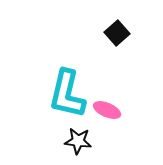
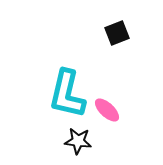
black square: rotated 20 degrees clockwise
pink ellipse: rotated 20 degrees clockwise
